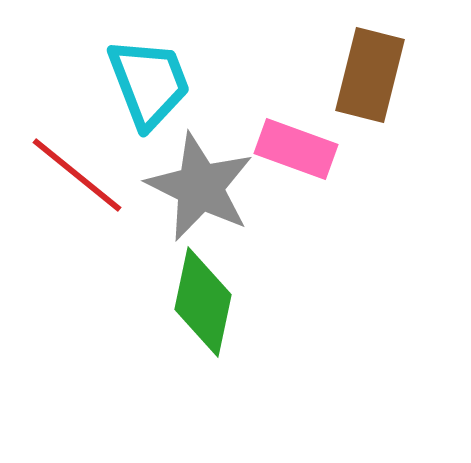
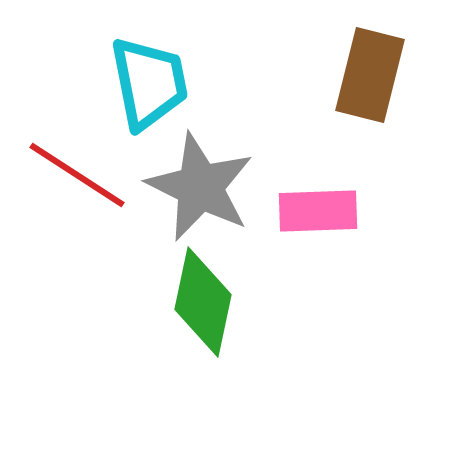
cyan trapezoid: rotated 10 degrees clockwise
pink rectangle: moved 22 px right, 62 px down; rotated 22 degrees counterclockwise
red line: rotated 6 degrees counterclockwise
